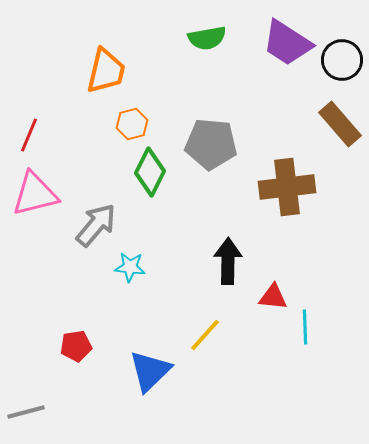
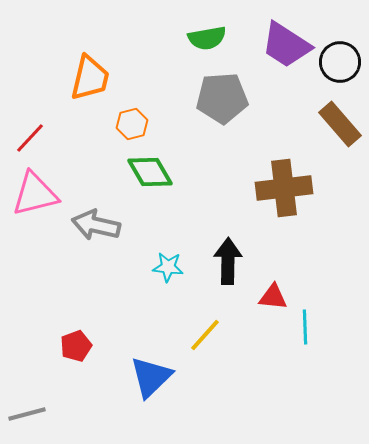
purple trapezoid: moved 1 px left, 2 px down
black circle: moved 2 px left, 2 px down
orange trapezoid: moved 16 px left, 7 px down
red line: moved 1 px right, 3 px down; rotated 20 degrees clockwise
gray pentagon: moved 11 px right, 46 px up; rotated 9 degrees counterclockwise
green diamond: rotated 57 degrees counterclockwise
brown cross: moved 3 px left, 1 px down
gray arrow: rotated 117 degrees counterclockwise
cyan star: moved 38 px right
red pentagon: rotated 12 degrees counterclockwise
blue triangle: moved 1 px right, 6 px down
gray line: moved 1 px right, 2 px down
